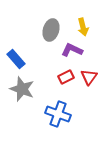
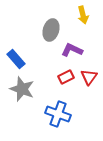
yellow arrow: moved 12 px up
